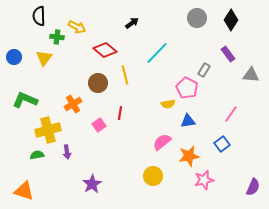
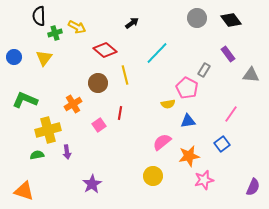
black diamond: rotated 70 degrees counterclockwise
green cross: moved 2 px left, 4 px up; rotated 24 degrees counterclockwise
